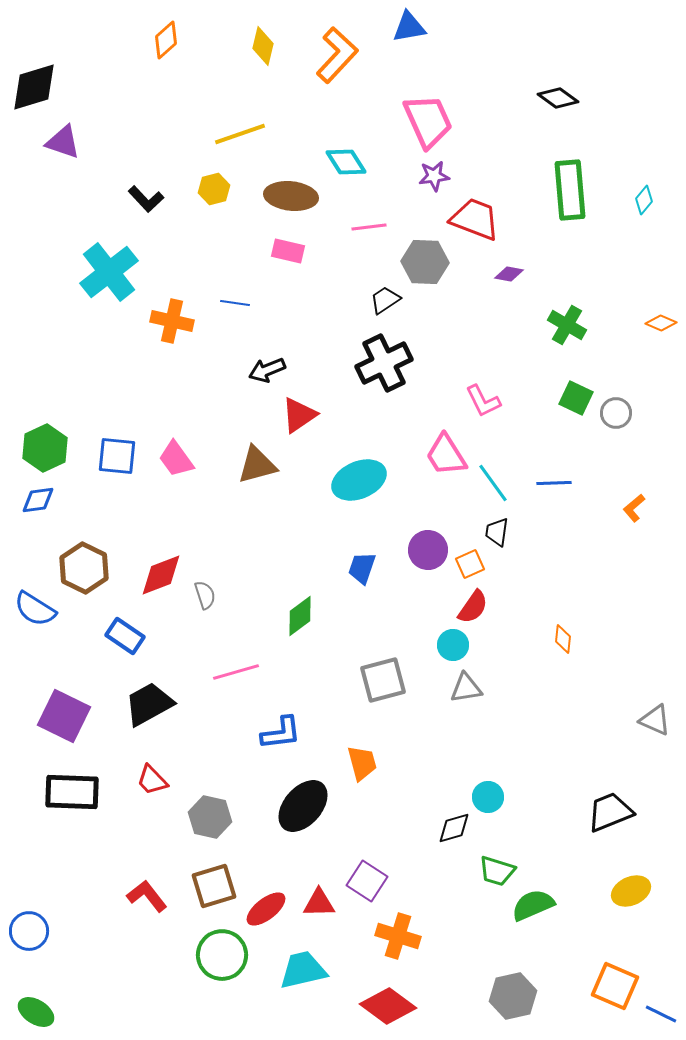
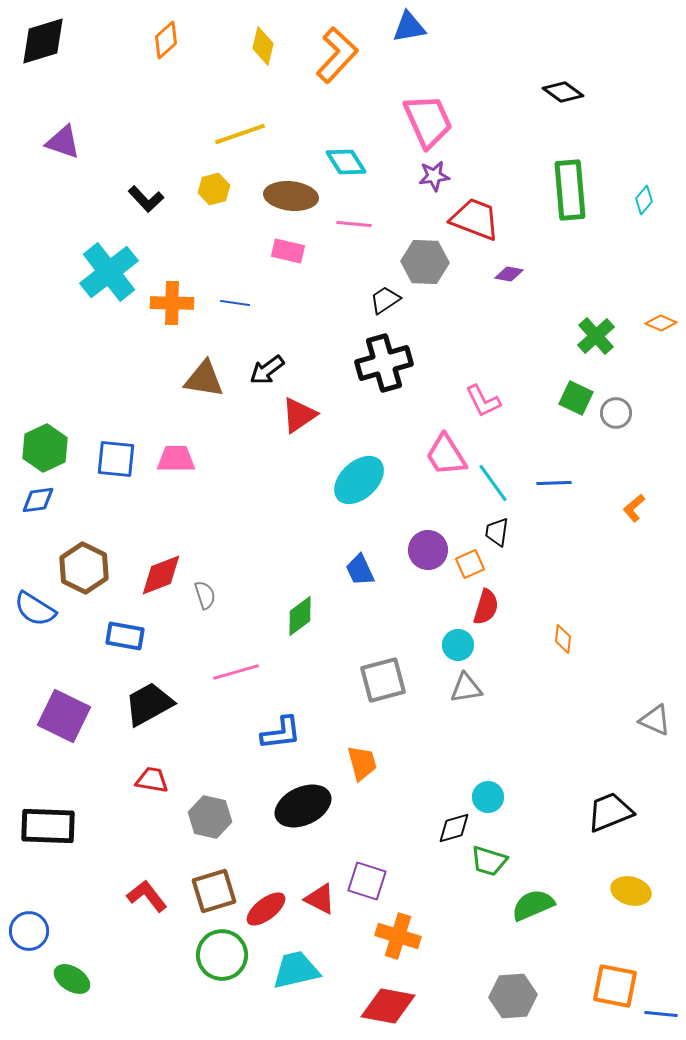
black diamond at (34, 87): moved 9 px right, 46 px up
black diamond at (558, 98): moved 5 px right, 6 px up
pink line at (369, 227): moved 15 px left, 3 px up; rotated 12 degrees clockwise
orange cross at (172, 321): moved 18 px up; rotated 12 degrees counterclockwise
green cross at (567, 325): moved 29 px right, 11 px down; rotated 18 degrees clockwise
black cross at (384, 363): rotated 10 degrees clockwise
black arrow at (267, 370): rotated 15 degrees counterclockwise
blue square at (117, 456): moved 1 px left, 3 px down
pink trapezoid at (176, 459): rotated 126 degrees clockwise
brown triangle at (257, 465): moved 53 px left, 86 px up; rotated 24 degrees clockwise
cyan ellipse at (359, 480): rotated 20 degrees counterclockwise
blue trapezoid at (362, 568): moved 2 px left, 2 px down; rotated 44 degrees counterclockwise
red semicircle at (473, 607): moved 13 px right; rotated 18 degrees counterclockwise
blue rectangle at (125, 636): rotated 24 degrees counterclockwise
cyan circle at (453, 645): moved 5 px right
red trapezoid at (152, 780): rotated 144 degrees clockwise
black rectangle at (72, 792): moved 24 px left, 34 px down
black ellipse at (303, 806): rotated 24 degrees clockwise
green trapezoid at (497, 871): moved 8 px left, 10 px up
purple square at (367, 881): rotated 15 degrees counterclockwise
brown square at (214, 886): moved 5 px down
yellow ellipse at (631, 891): rotated 39 degrees clockwise
red triangle at (319, 903): moved 1 px right, 4 px up; rotated 28 degrees clockwise
cyan trapezoid at (303, 970): moved 7 px left
orange square at (615, 986): rotated 12 degrees counterclockwise
gray hexagon at (513, 996): rotated 9 degrees clockwise
red diamond at (388, 1006): rotated 26 degrees counterclockwise
green ellipse at (36, 1012): moved 36 px right, 33 px up
blue line at (661, 1014): rotated 20 degrees counterclockwise
